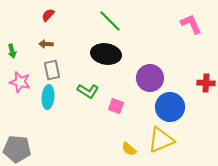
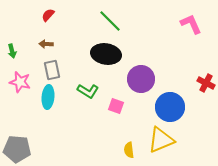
purple circle: moved 9 px left, 1 px down
red cross: rotated 24 degrees clockwise
yellow semicircle: moved 1 px down; rotated 42 degrees clockwise
